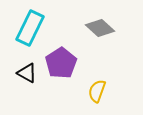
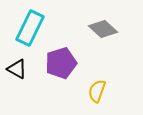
gray diamond: moved 3 px right, 1 px down
purple pentagon: rotated 16 degrees clockwise
black triangle: moved 10 px left, 4 px up
